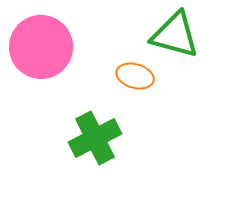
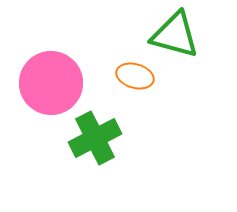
pink circle: moved 10 px right, 36 px down
